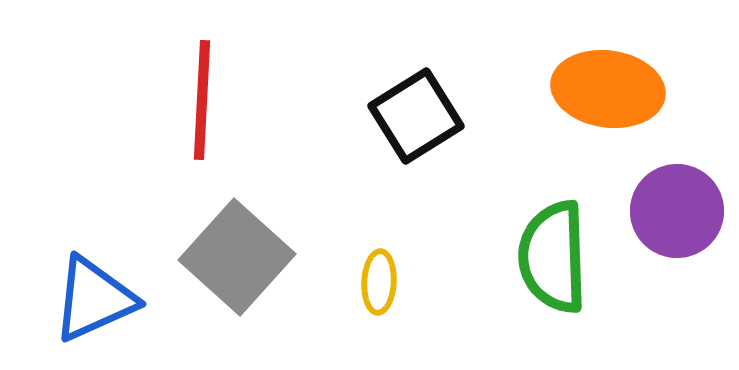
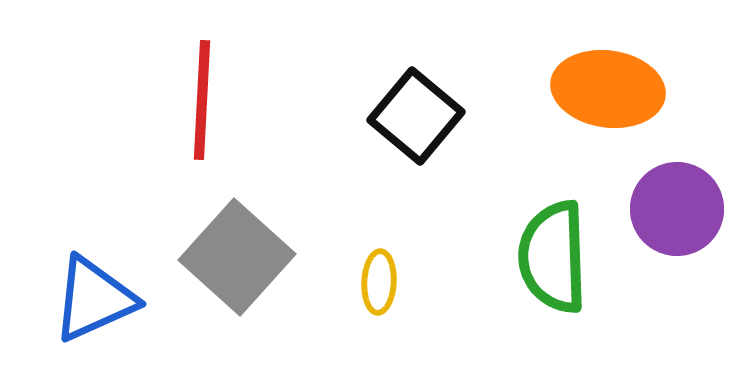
black square: rotated 18 degrees counterclockwise
purple circle: moved 2 px up
